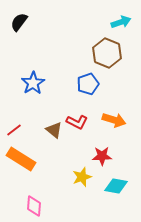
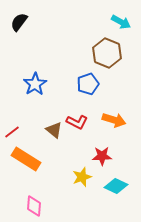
cyan arrow: rotated 48 degrees clockwise
blue star: moved 2 px right, 1 px down
red line: moved 2 px left, 2 px down
orange rectangle: moved 5 px right
cyan diamond: rotated 15 degrees clockwise
